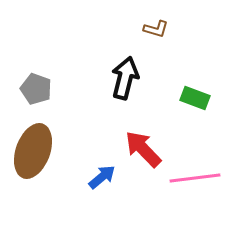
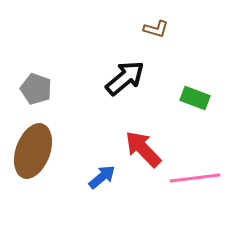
black arrow: rotated 36 degrees clockwise
